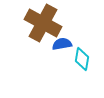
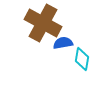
blue semicircle: moved 1 px right, 1 px up
